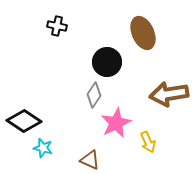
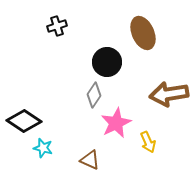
black cross: rotated 30 degrees counterclockwise
